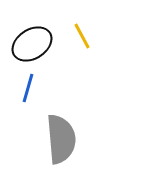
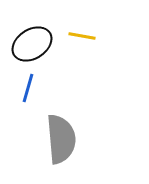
yellow line: rotated 52 degrees counterclockwise
